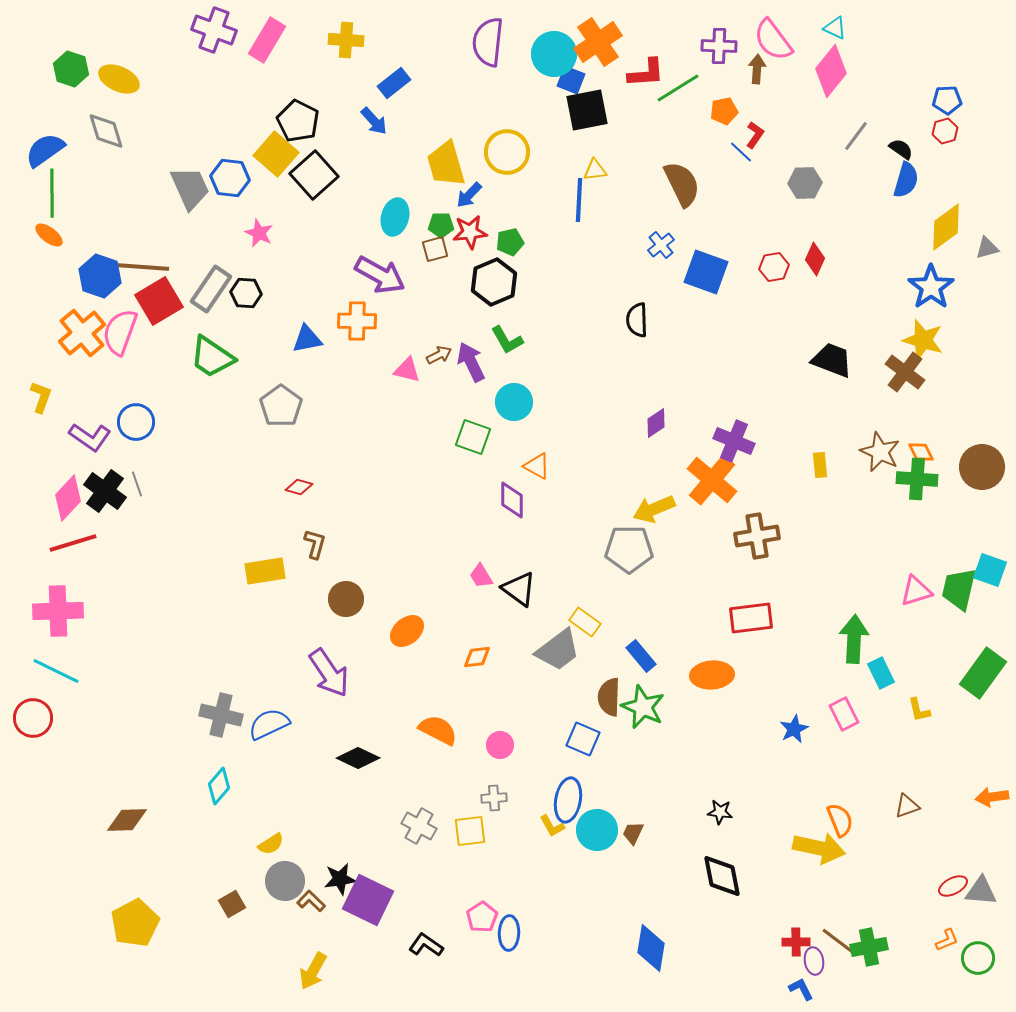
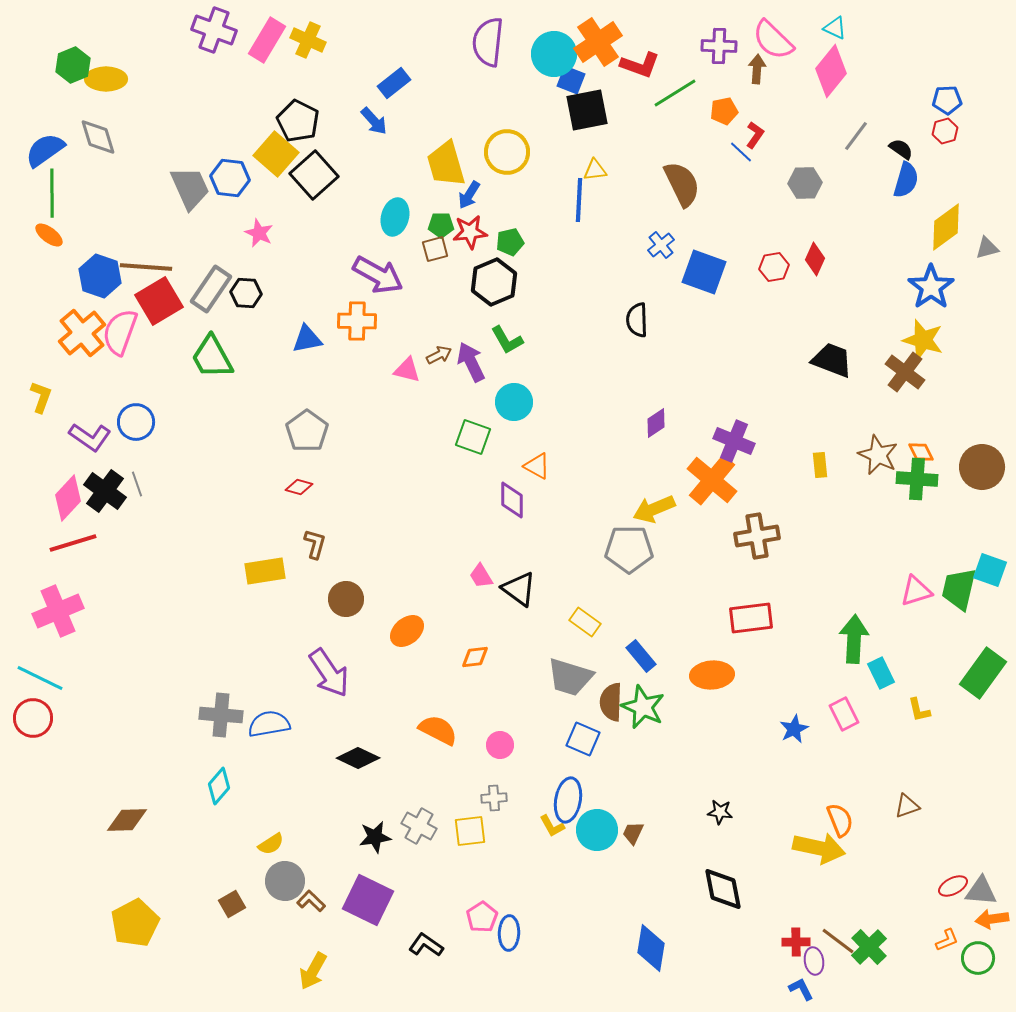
yellow cross at (346, 40): moved 38 px left; rotated 20 degrees clockwise
pink semicircle at (773, 40): rotated 9 degrees counterclockwise
green hexagon at (71, 69): moved 2 px right, 4 px up; rotated 20 degrees clockwise
red L-shape at (646, 73): moved 6 px left, 8 px up; rotated 24 degrees clockwise
yellow ellipse at (119, 79): moved 13 px left; rotated 24 degrees counterclockwise
green line at (678, 88): moved 3 px left, 5 px down
gray diamond at (106, 131): moved 8 px left, 6 px down
blue arrow at (469, 195): rotated 12 degrees counterclockwise
brown line at (143, 267): moved 3 px right
blue square at (706, 272): moved 2 px left
purple arrow at (380, 275): moved 2 px left
green trapezoid at (212, 357): rotated 27 degrees clockwise
gray pentagon at (281, 406): moved 26 px right, 25 px down
brown star at (880, 452): moved 2 px left, 3 px down
pink cross at (58, 611): rotated 21 degrees counterclockwise
gray trapezoid at (558, 650): moved 12 px right, 27 px down; rotated 54 degrees clockwise
orange diamond at (477, 657): moved 2 px left
cyan line at (56, 671): moved 16 px left, 7 px down
brown semicircle at (609, 697): moved 2 px right, 5 px down
gray cross at (221, 715): rotated 9 degrees counterclockwise
blue semicircle at (269, 724): rotated 15 degrees clockwise
orange arrow at (992, 797): moved 122 px down
black diamond at (722, 876): moved 1 px right, 13 px down
black star at (340, 879): moved 35 px right, 42 px up
green cross at (869, 947): rotated 33 degrees counterclockwise
